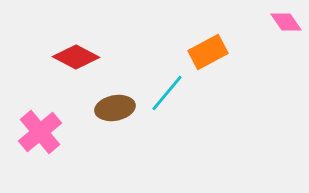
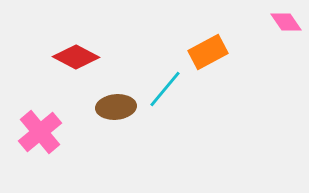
cyan line: moved 2 px left, 4 px up
brown ellipse: moved 1 px right, 1 px up; rotated 6 degrees clockwise
